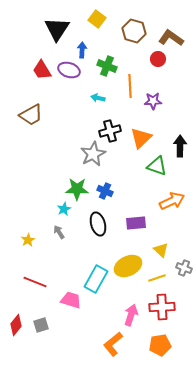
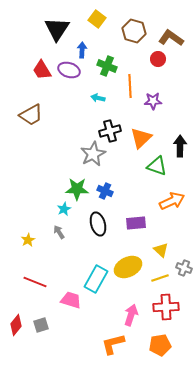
yellow ellipse: moved 1 px down
yellow line: moved 3 px right
red cross: moved 4 px right
orange L-shape: rotated 25 degrees clockwise
